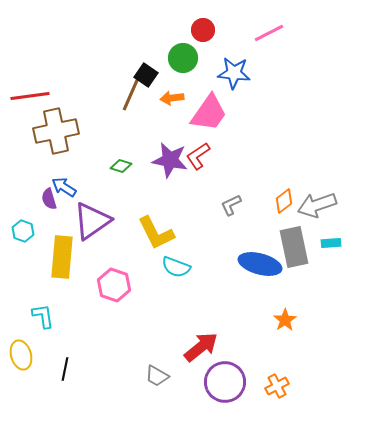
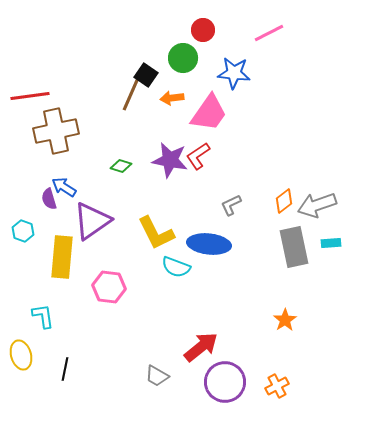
blue ellipse: moved 51 px left, 20 px up; rotated 9 degrees counterclockwise
pink hexagon: moved 5 px left, 2 px down; rotated 12 degrees counterclockwise
